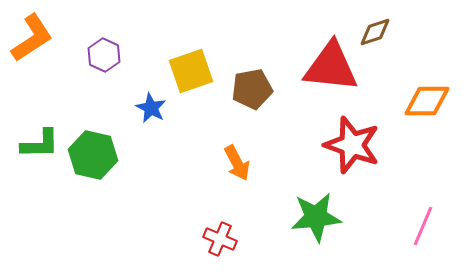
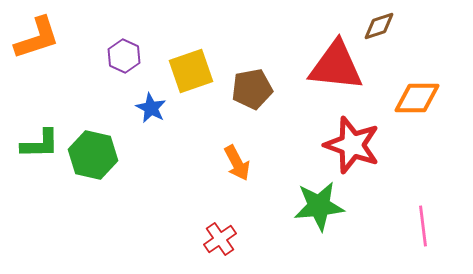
brown diamond: moved 4 px right, 6 px up
orange L-shape: moved 5 px right; rotated 15 degrees clockwise
purple hexagon: moved 20 px right, 1 px down
red triangle: moved 5 px right, 1 px up
orange diamond: moved 10 px left, 3 px up
green star: moved 3 px right, 11 px up
pink line: rotated 30 degrees counterclockwise
red cross: rotated 32 degrees clockwise
